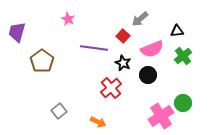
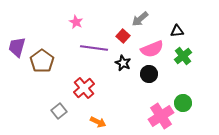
pink star: moved 8 px right, 3 px down
purple trapezoid: moved 15 px down
black circle: moved 1 px right, 1 px up
red cross: moved 27 px left
